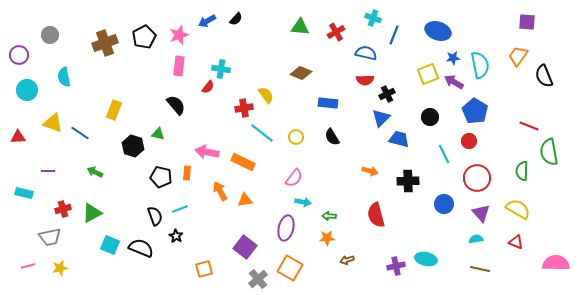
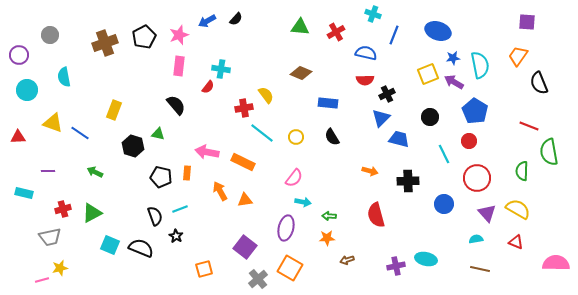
cyan cross at (373, 18): moved 4 px up
black semicircle at (544, 76): moved 5 px left, 7 px down
purple triangle at (481, 213): moved 6 px right
pink line at (28, 266): moved 14 px right, 14 px down
